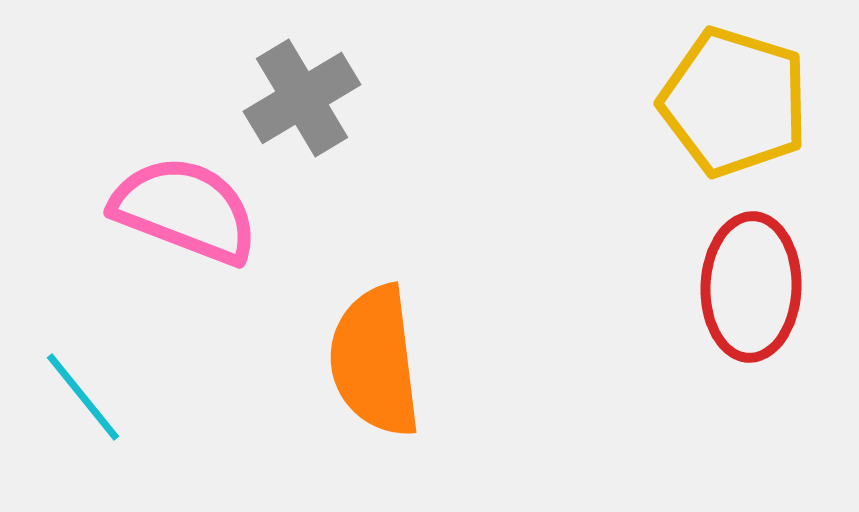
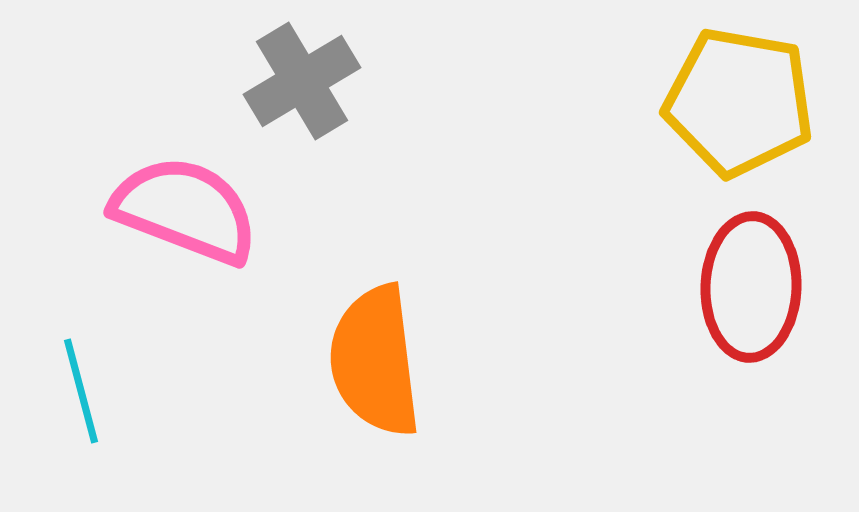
gray cross: moved 17 px up
yellow pentagon: moved 5 px right; rotated 7 degrees counterclockwise
cyan line: moved 2 px left, 6 px up; rotated 24 degrees clockwise
